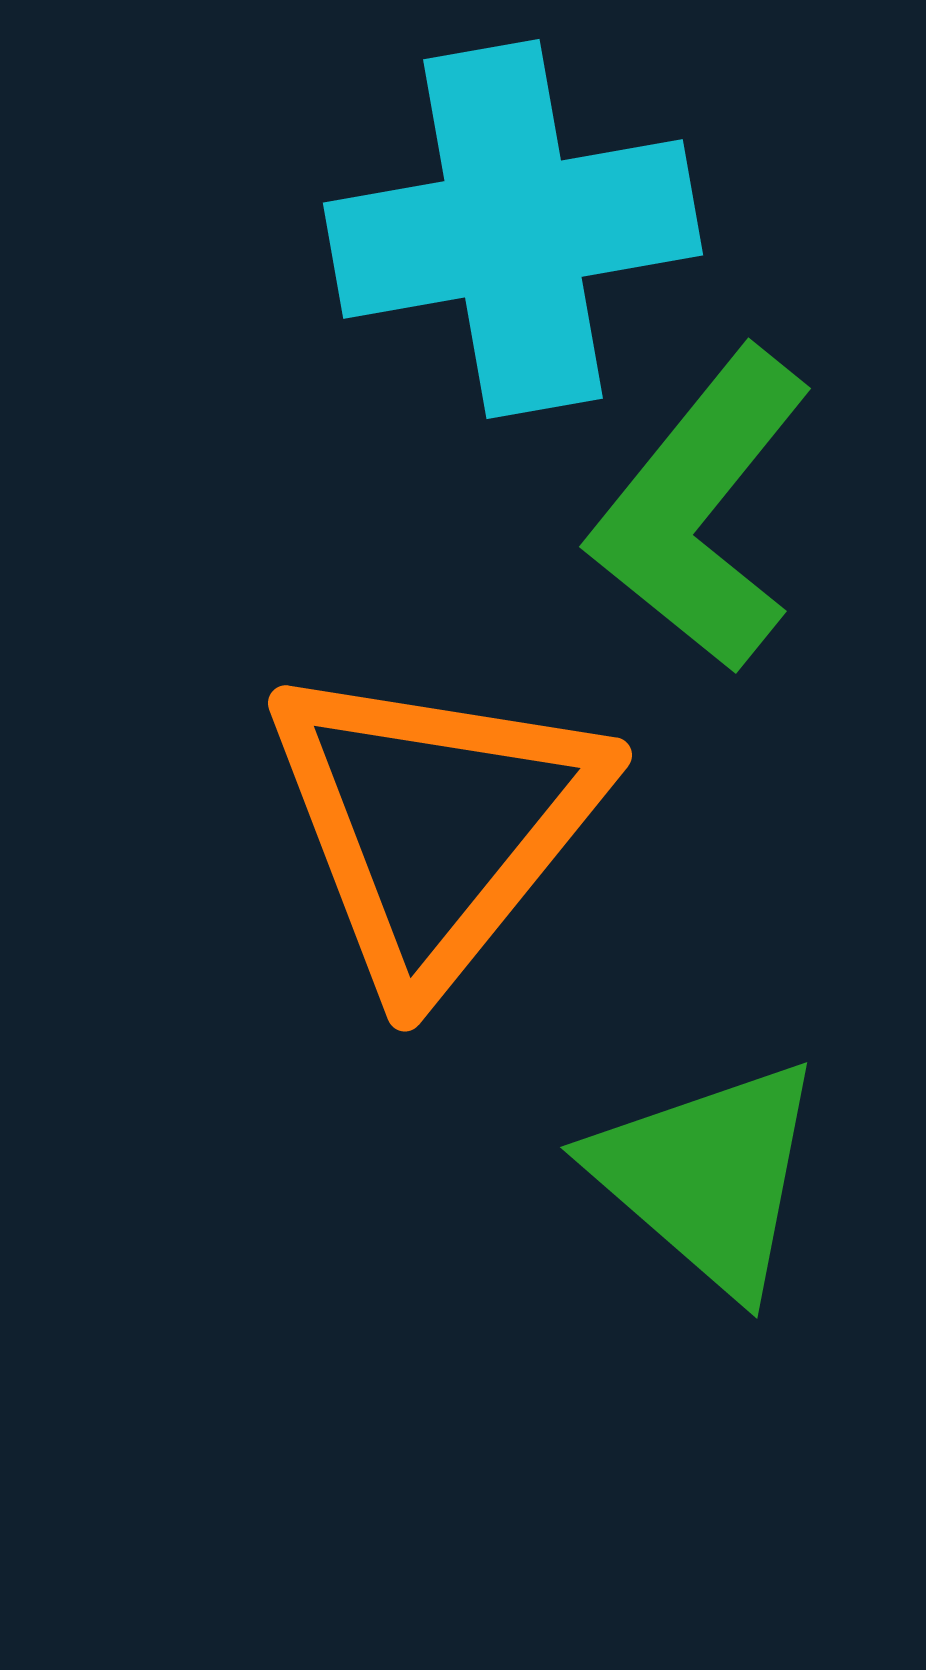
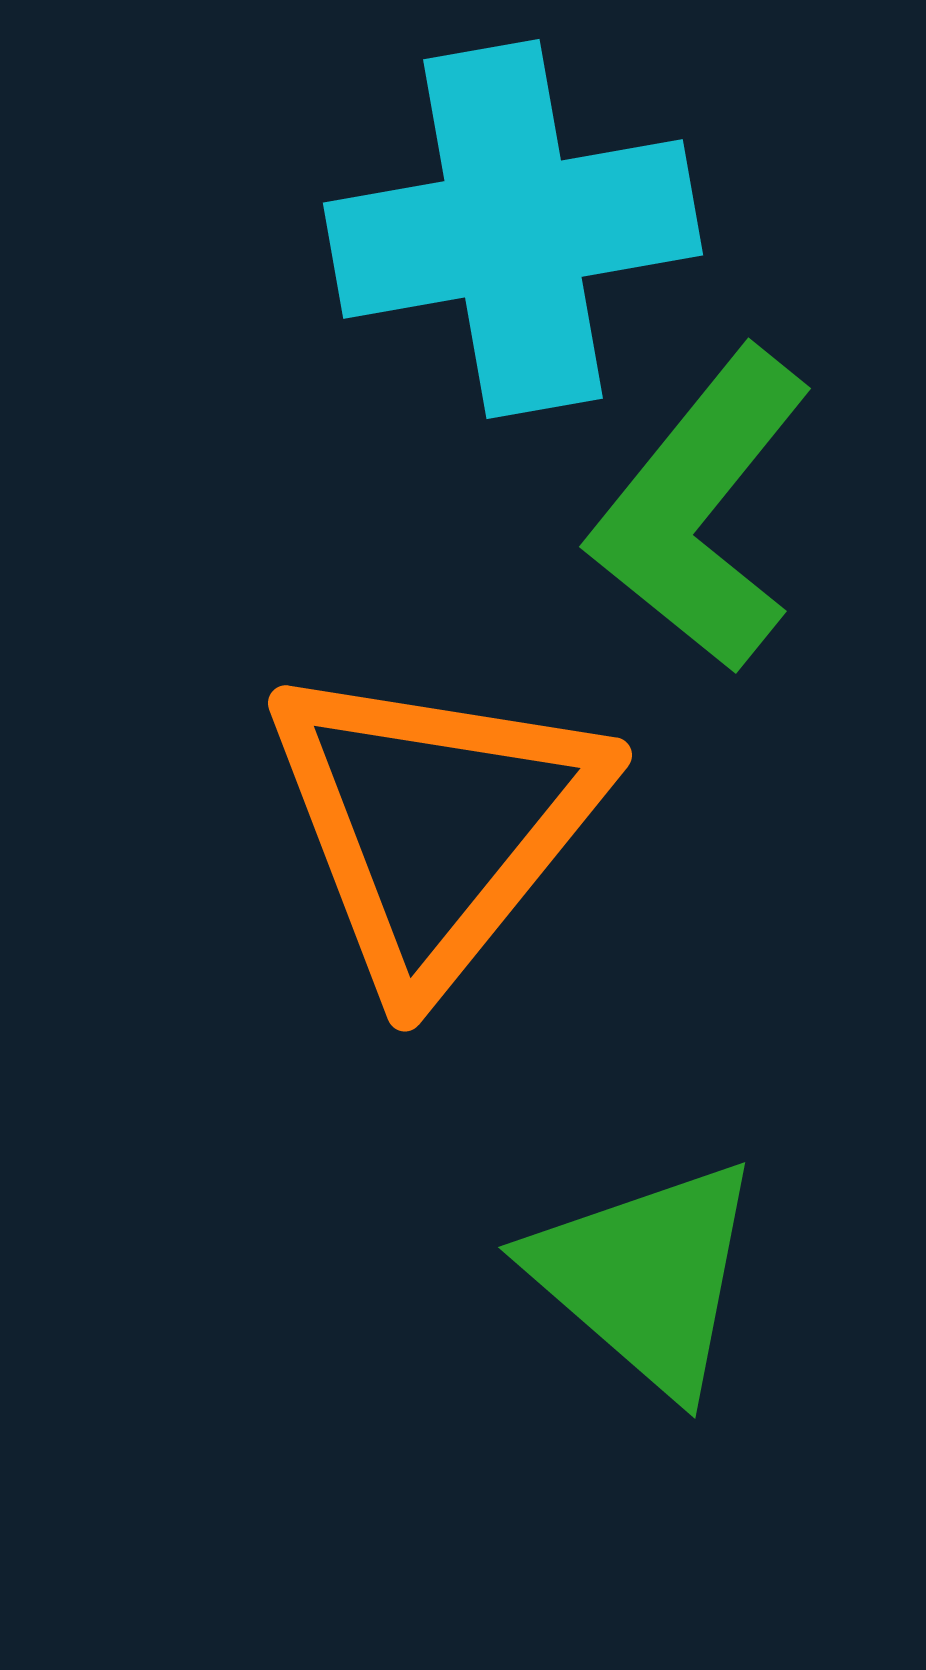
green triangle: moved 62 px left, 100 px down
